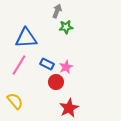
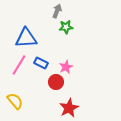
blue rectangle: moved 6 px left, 1 px up
